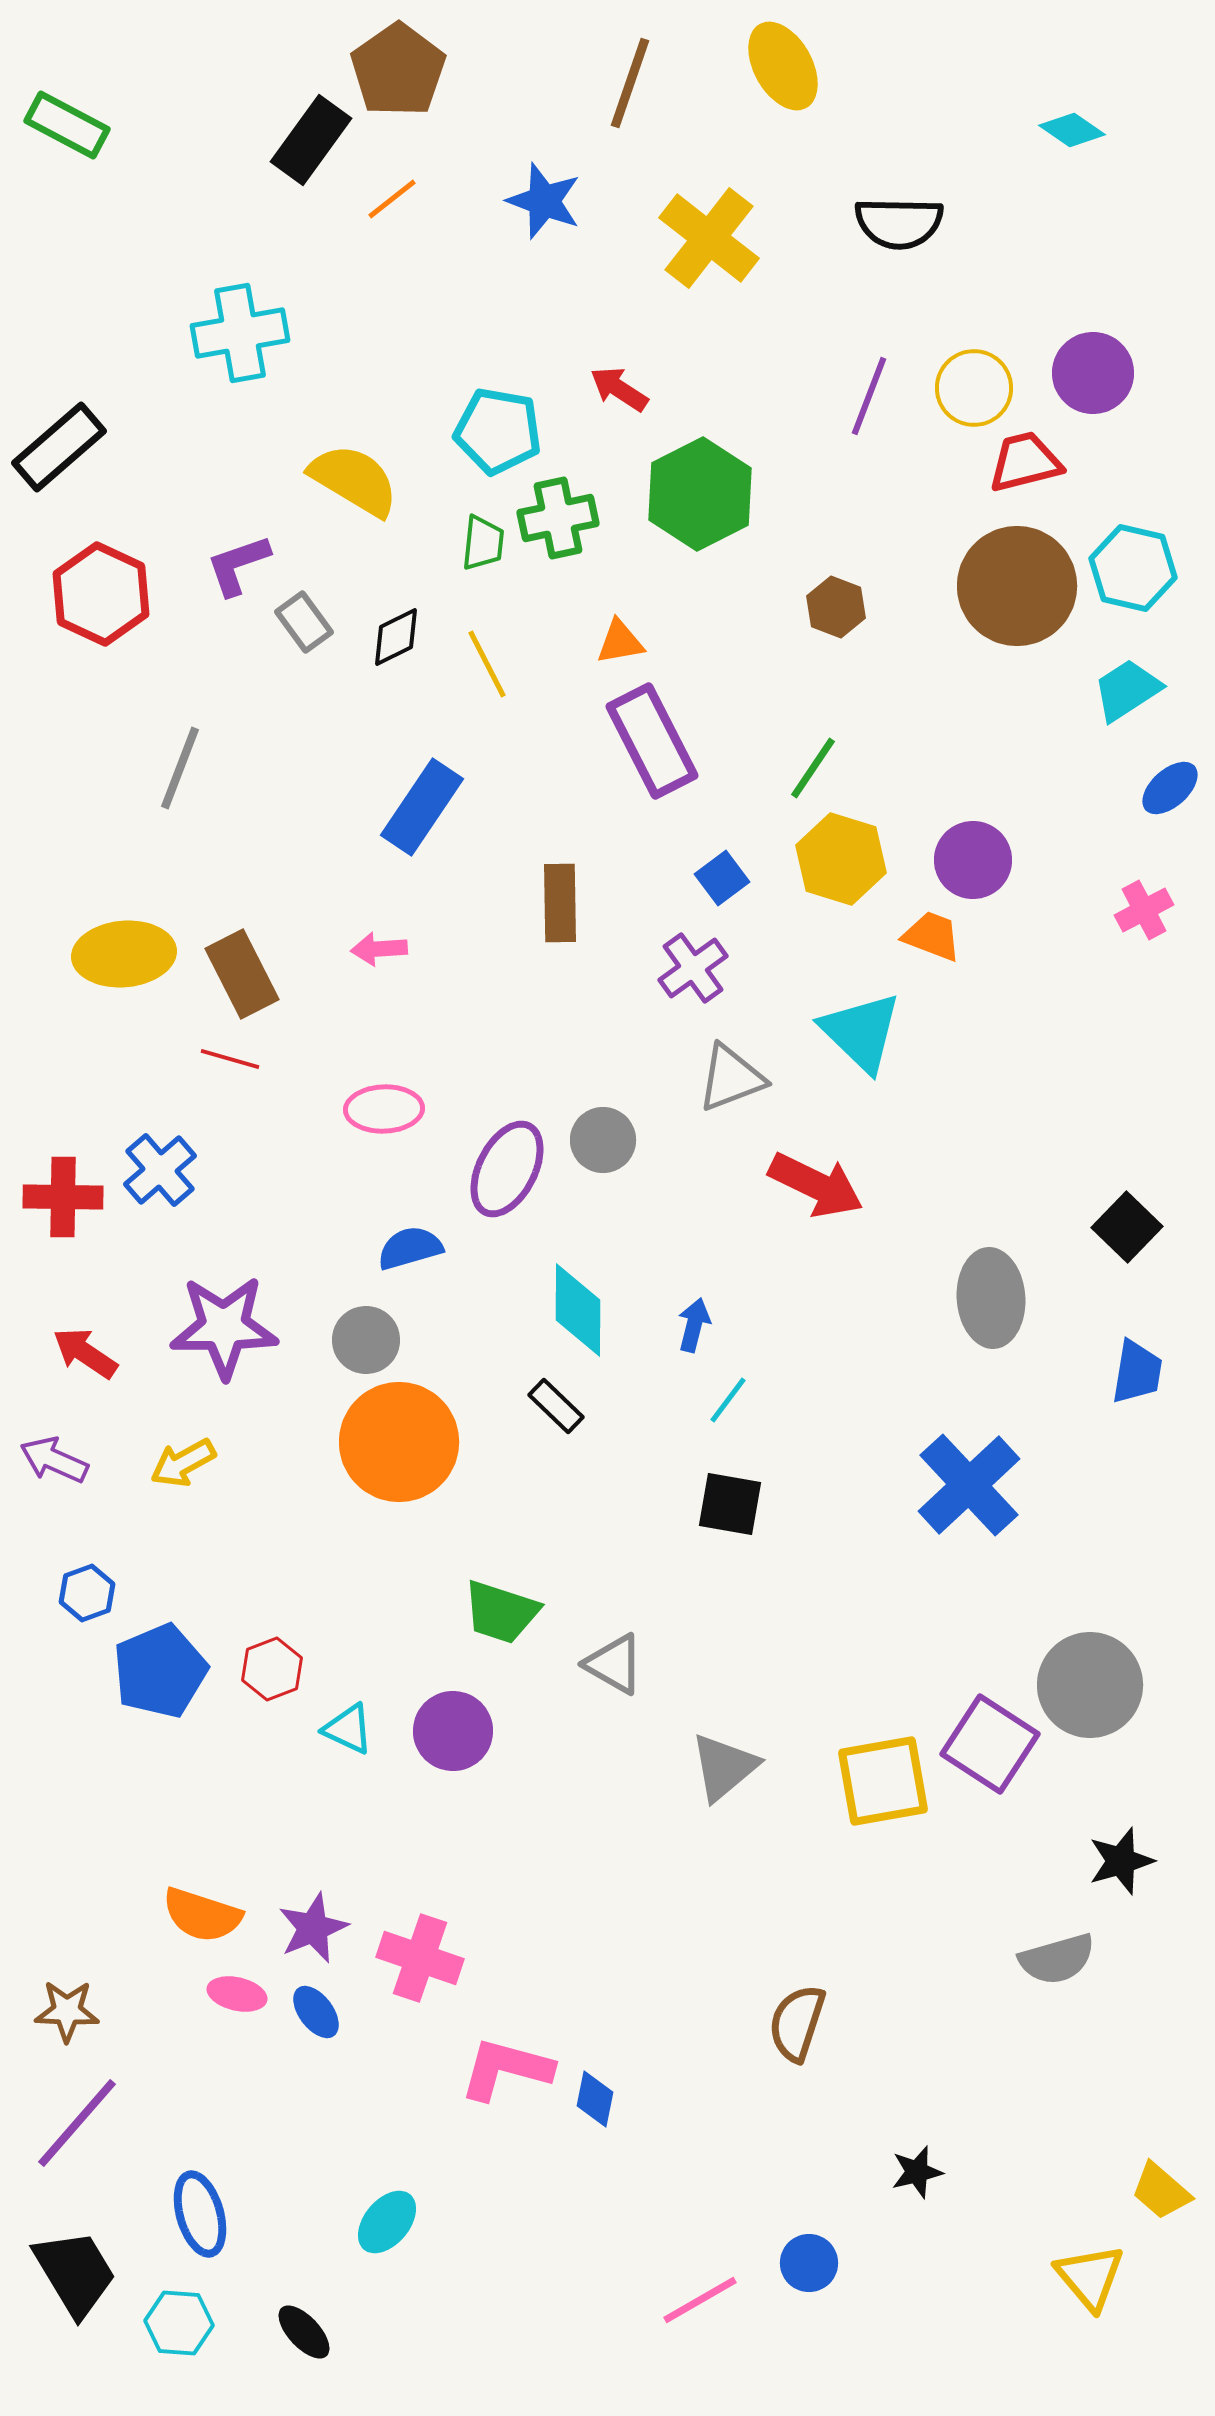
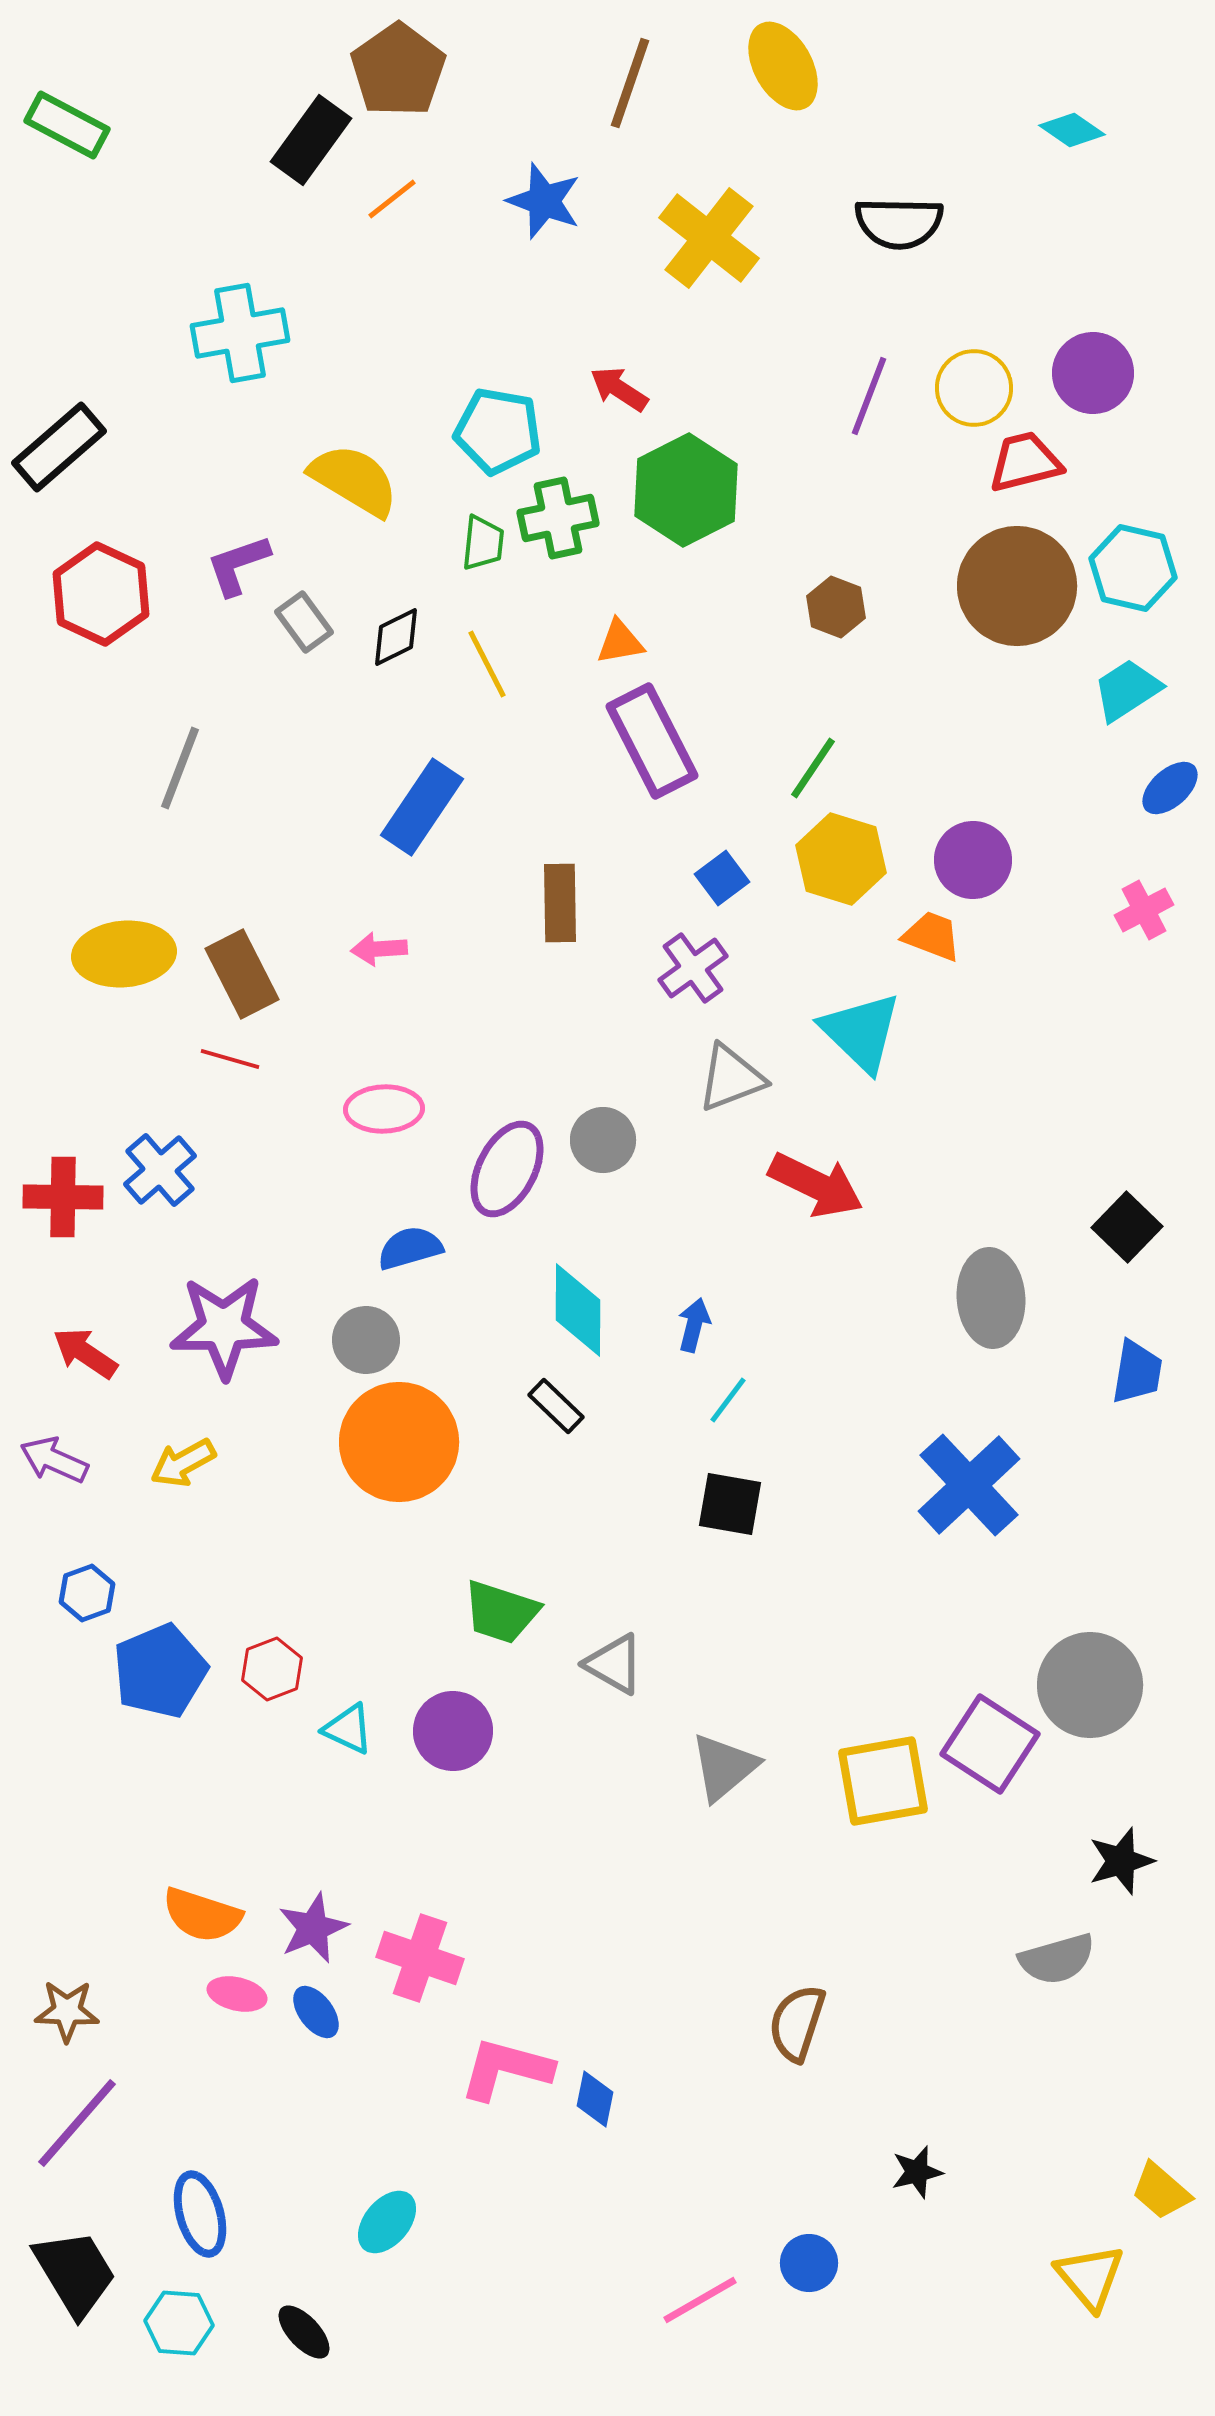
green hexagon at (700, 494): moved 14 px left, 4 px up
